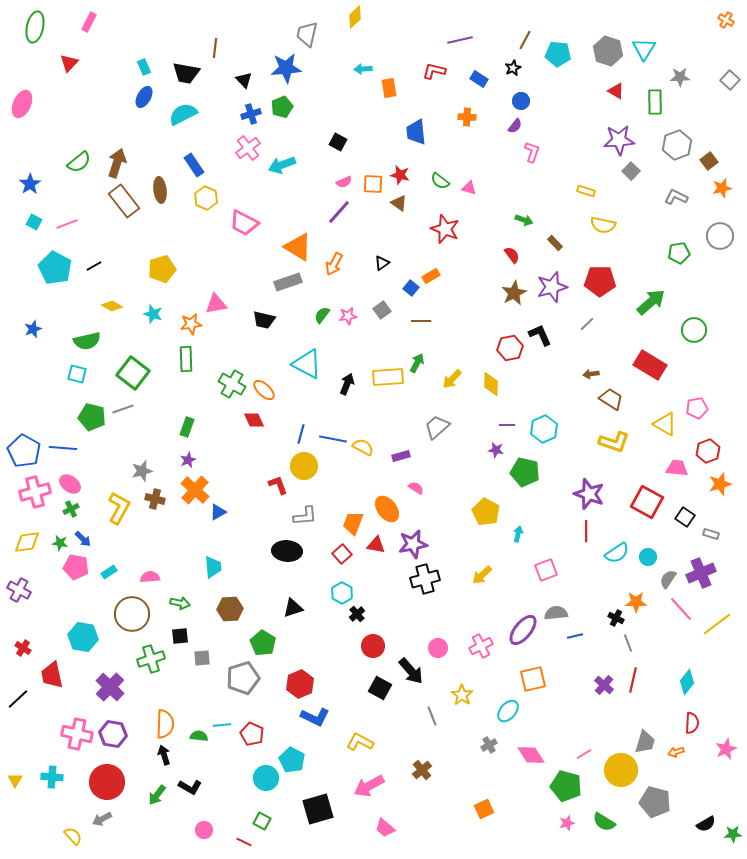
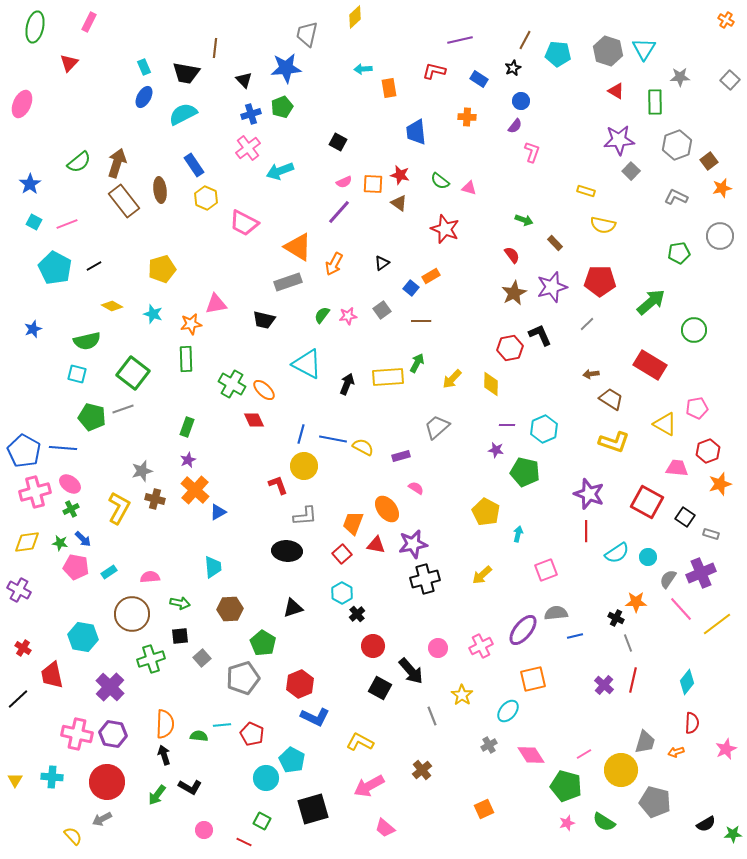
cyan arrow at (282, 165): moved 2 px left, 6 px down
gray square at (202, 658): rotated 36 degrees counterclockwise
black square at (318, 809): moved 5 px left
